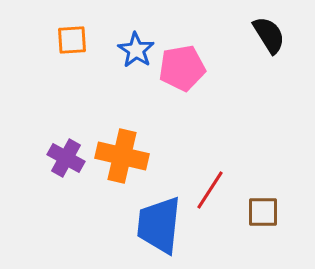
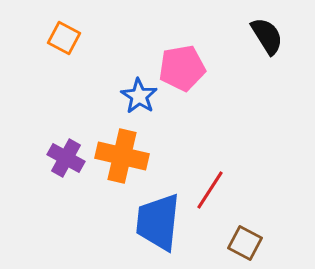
black semicircle: moved 2 px left, 1 px down
orange square: moved 8 px left, 2 px up; rotated 32 degrees clockwise
blue star: moved 3 px right, 46 px down
brown square: moved 18 px left, 31 px down; rotated 28 degrees clockwise
blue trapezoid: moved 1 px left, 3 px up
